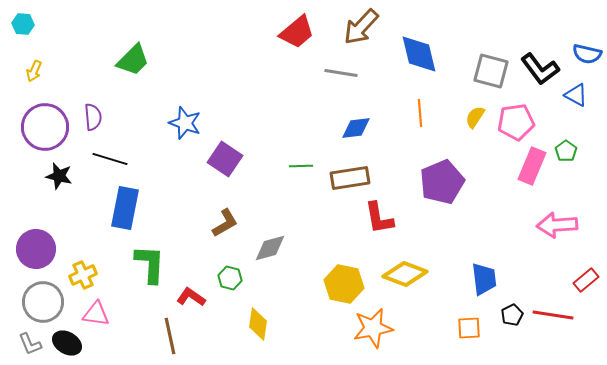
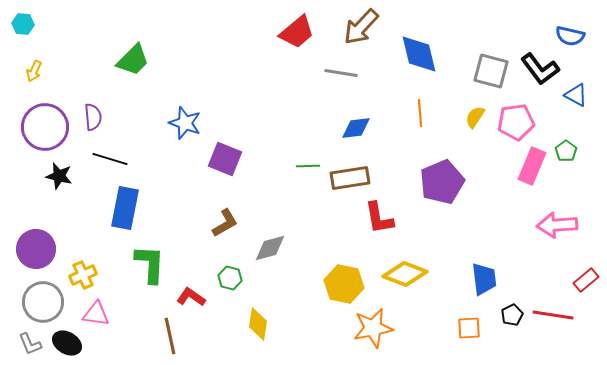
blue semicircle at (587, 54): moved 17 px left, 18 px up
purple square at (225, 159): rotated 12 degrees counterclockwise
green line at (301, 166): moved 7 px right
